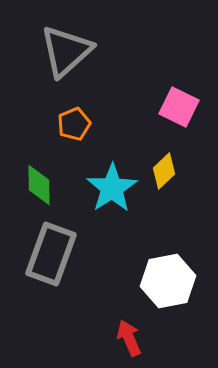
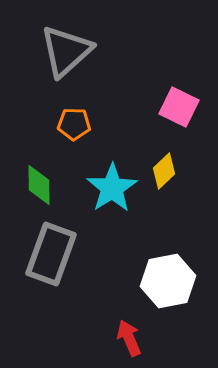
orange pentagon: rotated 24 degrees clockwise
